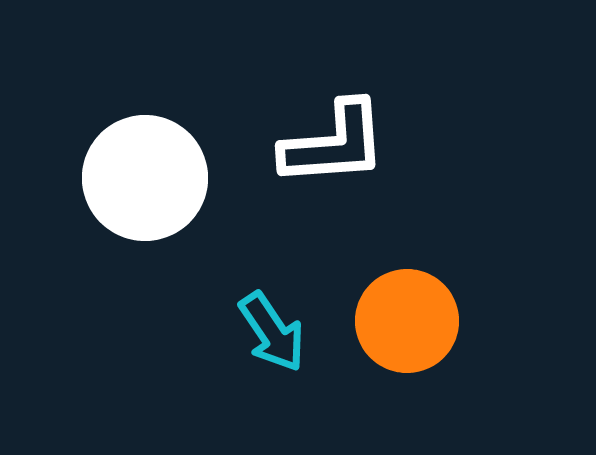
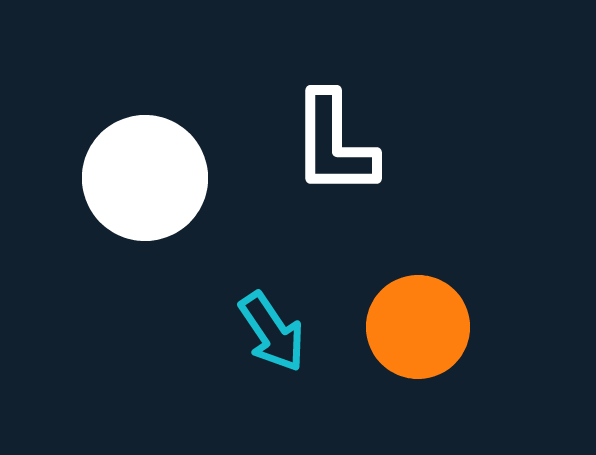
white L-shape: rotated 94 degrees clockwise
orange circle: moved 11 px right, 6 px down
